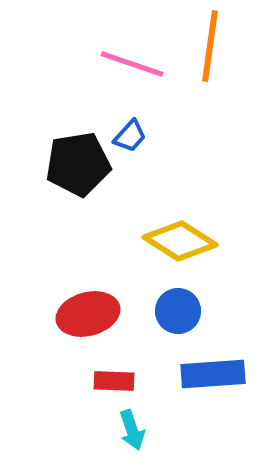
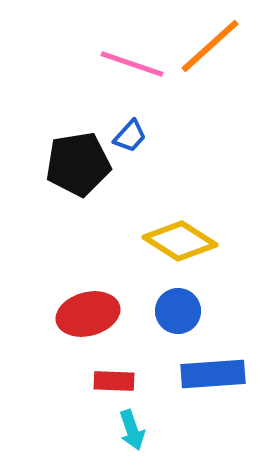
orange line: rotated 40 degrees clockwise
